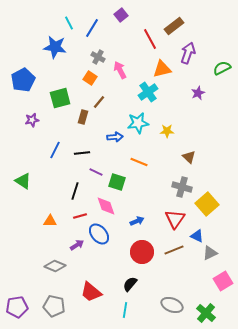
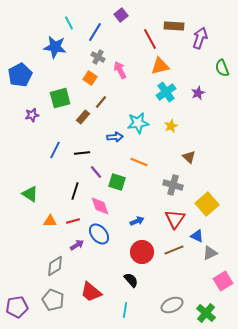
brown rectangle at (174, 26): rotated 42 degrees clockwise
blue line at (92, 28): moved 3 px right, 4 px down
purple arrow at (188, 53): moved 12 px right, 15 px up
green semicircle at (222, 68): rotated 84 degrees counterclockwise
orange triangle at (162, 69): moved 2 px left, 3 px up
blue pentagon at (23, 80): moved 3 px left, 5 px up
cyan cross at (148, 92): moved 18 px right
brown line at (99, 102): moved 2 px right
brown rectangle at (83, 117): rotated 24 degrees clockwise
purple star at (32, 120): moved 5 px up
yellow star at (167, 131): moved 4 px right, 5 px up; rotated 24 degrees counterclockwise
purple line at (96, 172): rotated 24 degrees clockwise
green triangle at (23, 181): moved 7 px right, 13 px down
gray cross at (182, 187): moved 9 px left, 2 px up
pink diamond at (106, 206): moved 6 px left
red line at (80, 216): moved 7 px left, 5 px down
gray diamond at (55, 266): rotated 55 degrees counterclockwise
black semicircle at (130, 284): moved 1 px right, 4 px up; rotated 98 degrees clockwise
gray ellipse at (172, 305): rotated 45 degrees counterclockwise
gray pentagon at (54, 306): moved 1 px left, 6 px up; rotated 10 degrees clockwise
